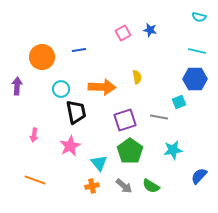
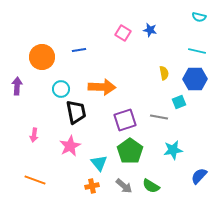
pink square: rotated 28 degrees counterclockwise
yellow semicircle: moved 27 px right, 4 px up
